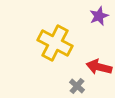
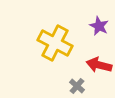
purple star: moved 10 px down; rotated 24 degrees counterclockwise
red arrow: moved 2 px up
